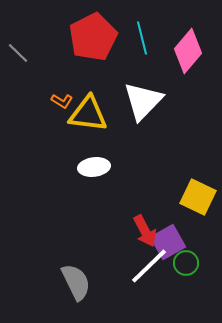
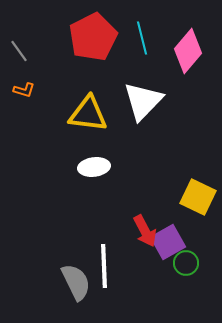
gray line: moved 1 px right, 2 px up; rotated 10 degrees clockwise
orange L-shape: moved 38 px left, 11 px up; rotated 15 degrees counterclockwise
white line: moved 45 px left; rotated 48 degrees counterclockwise
